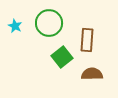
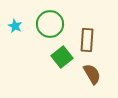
green circle: moved 1 px right, 1 px down
brown semicircle: rotated 60 degrees clockwise
